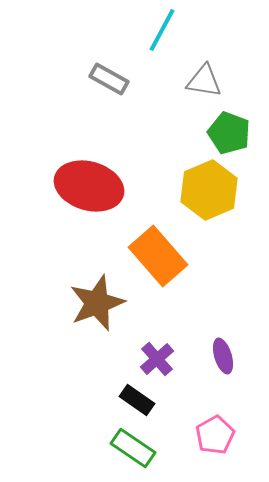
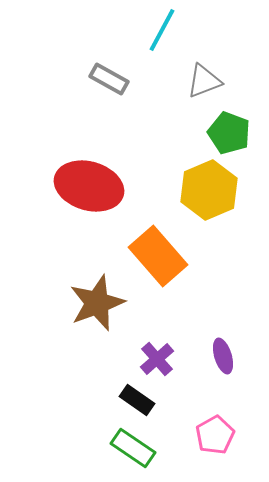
gray triangle: rotated 30 degrees counterclockwise
